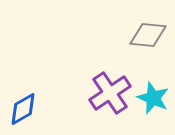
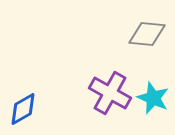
gray diamond: moved 1 px left, 1 px up
purple cross: rotated 27 degrees counterclockwise
